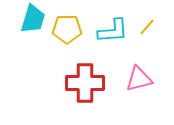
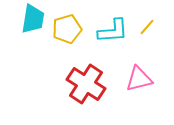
cyan trapezoid: rotated 8 degrees counterclockwise
yellow pentagon: rotated 16 degrees counterclockwise
red cross: moved 1 px right, 1 px down; rotated 33 degrees clockwise
